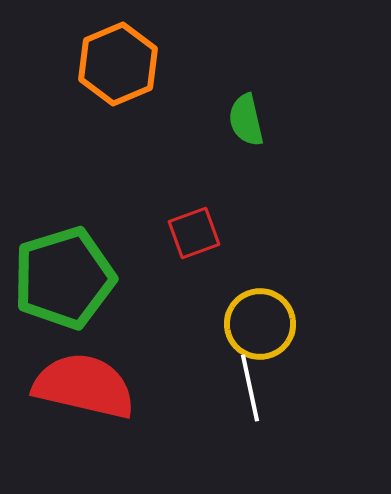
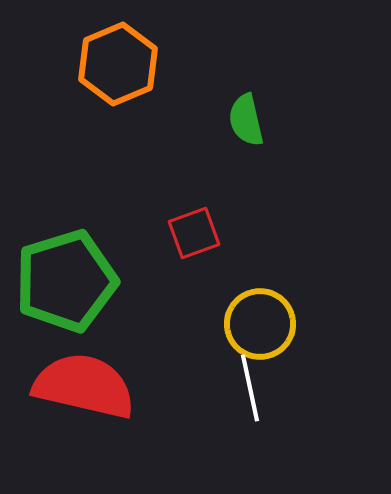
green pentagon: moved 2 px right, 3 px down
